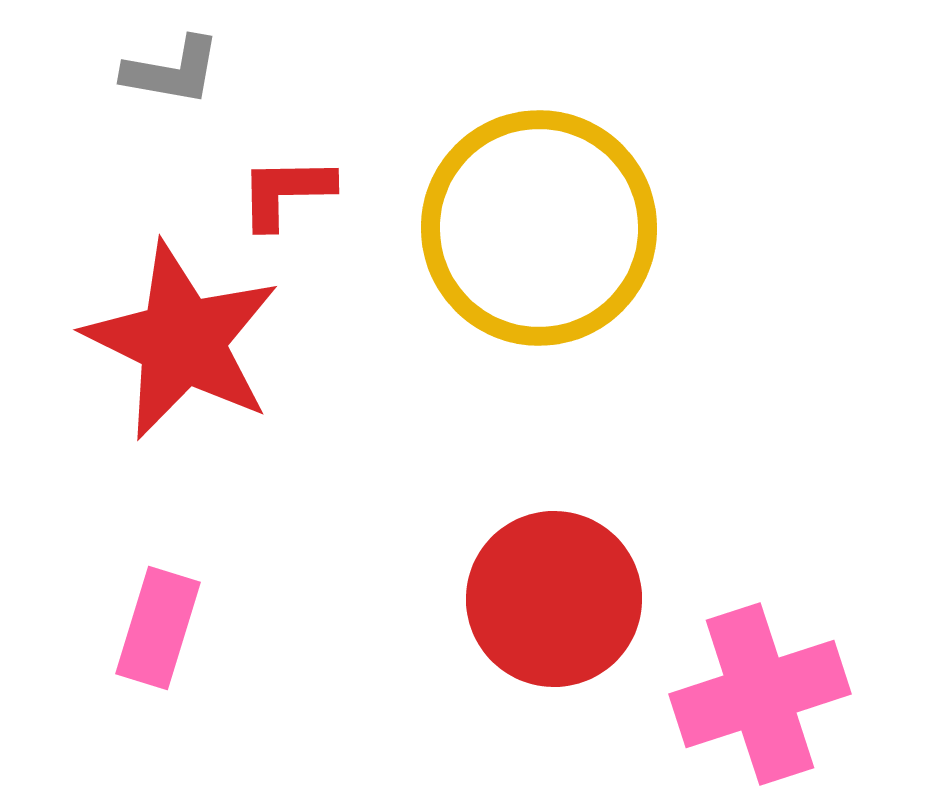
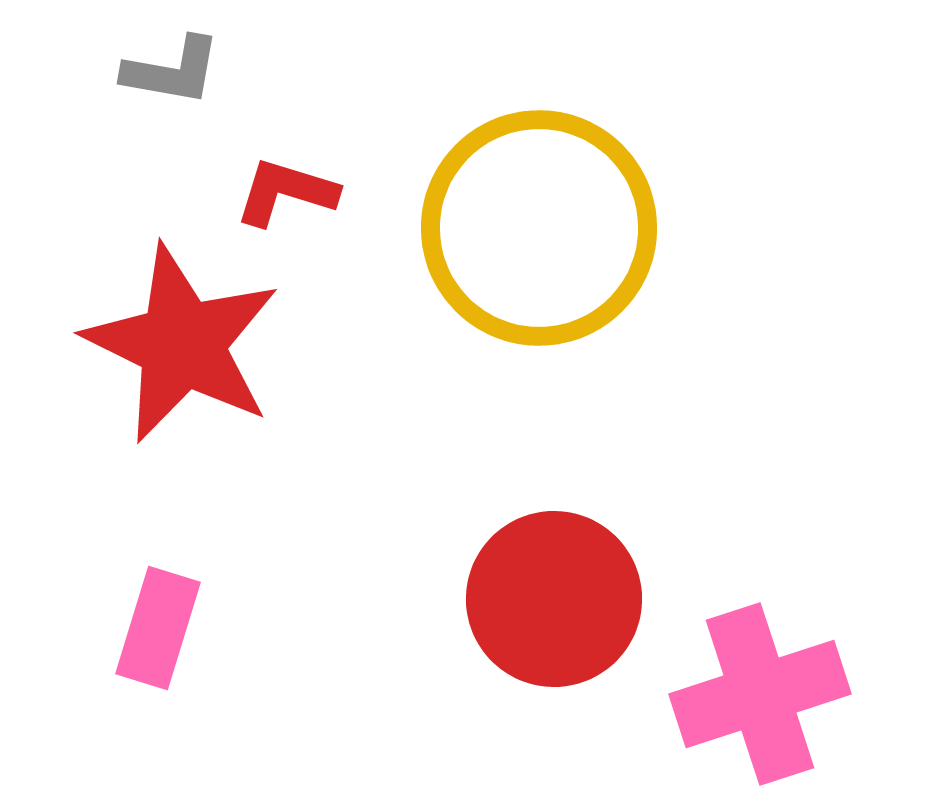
red L-shape: rotated 18 degrees clockwise
red star: moved 3 px down
